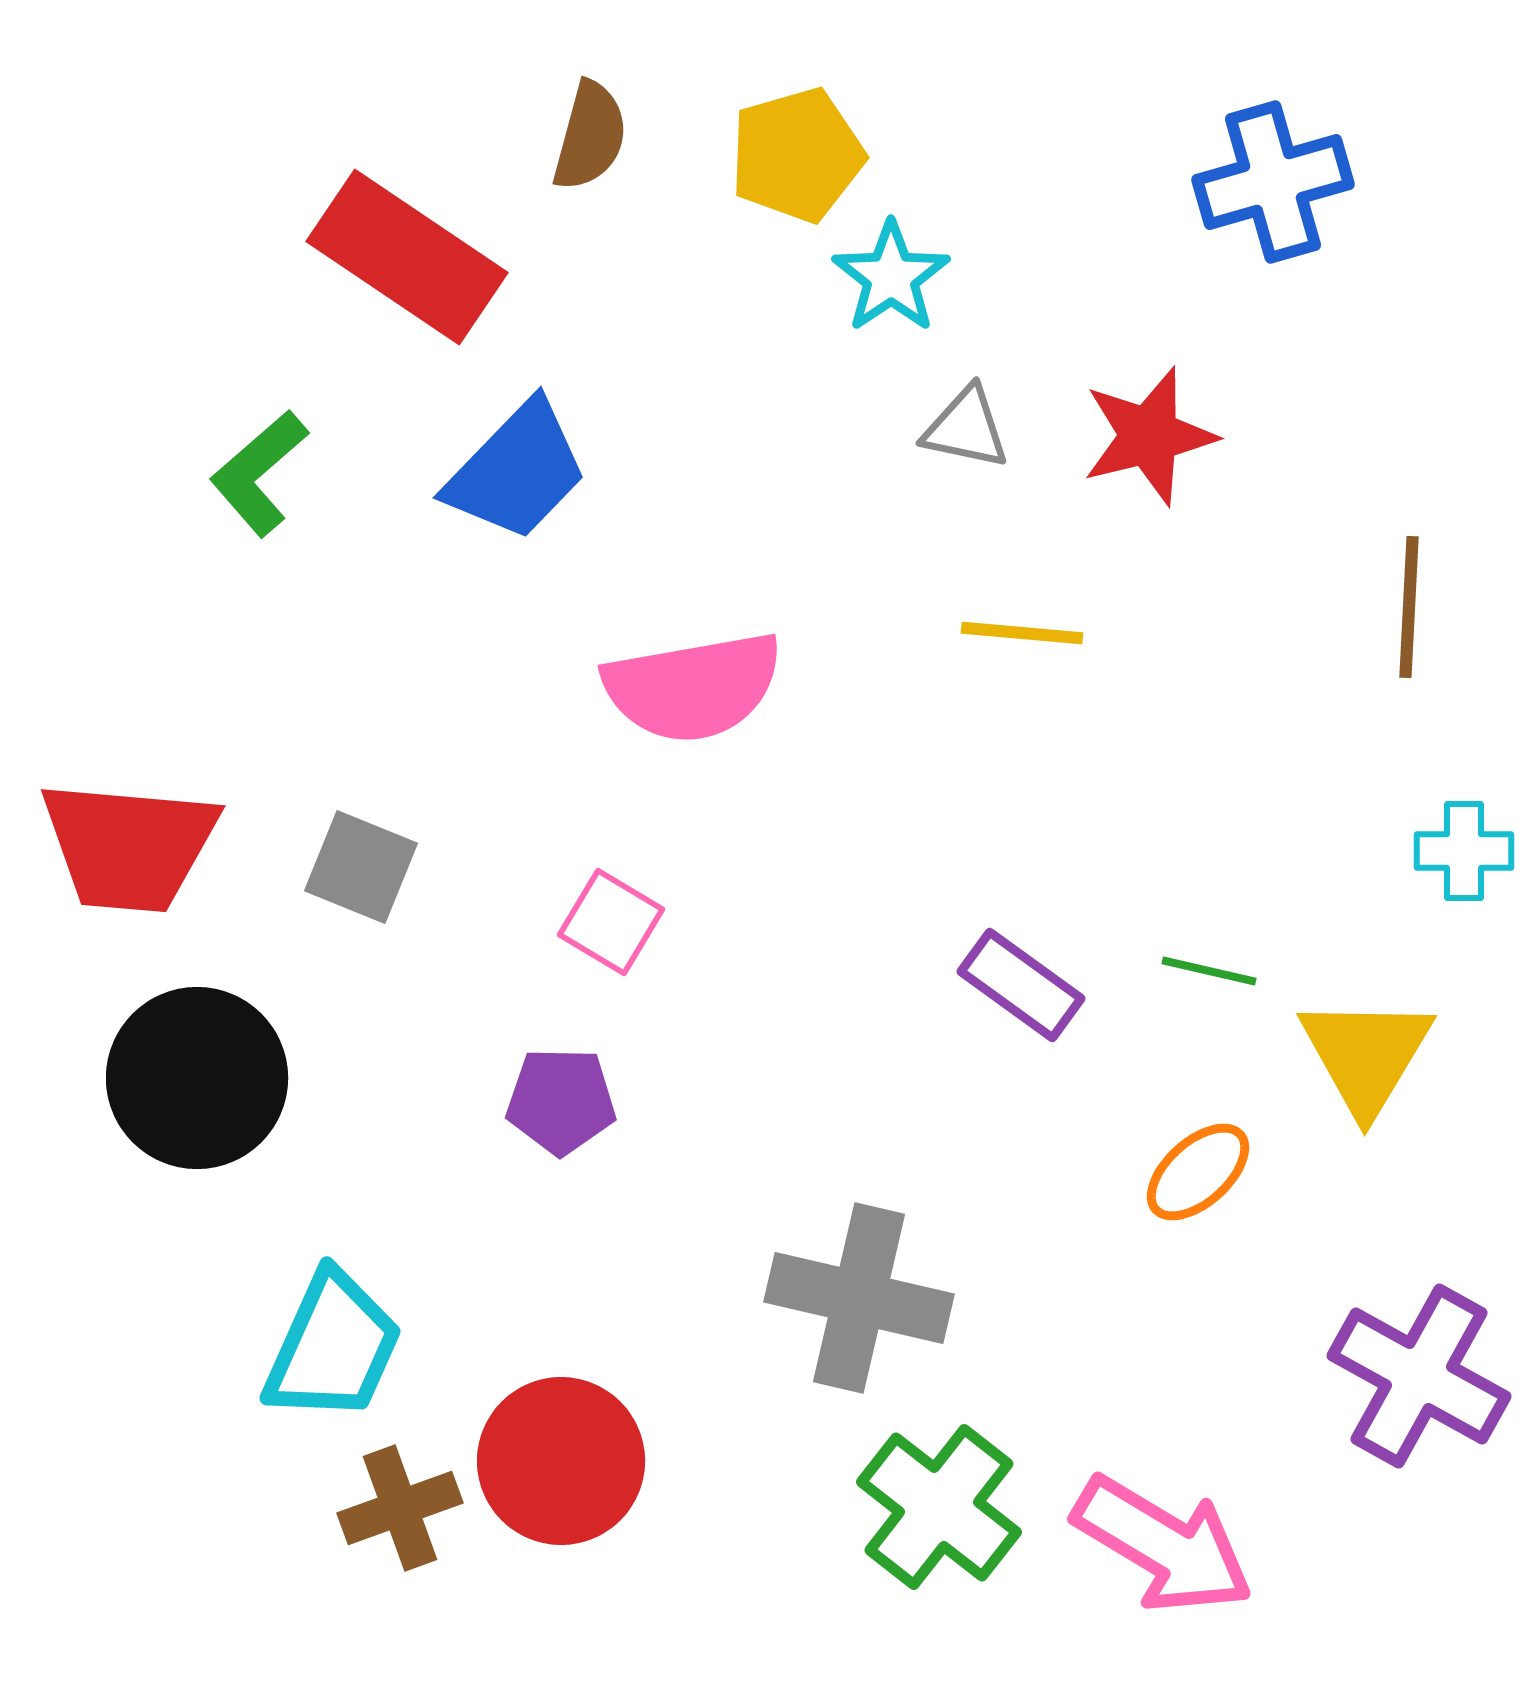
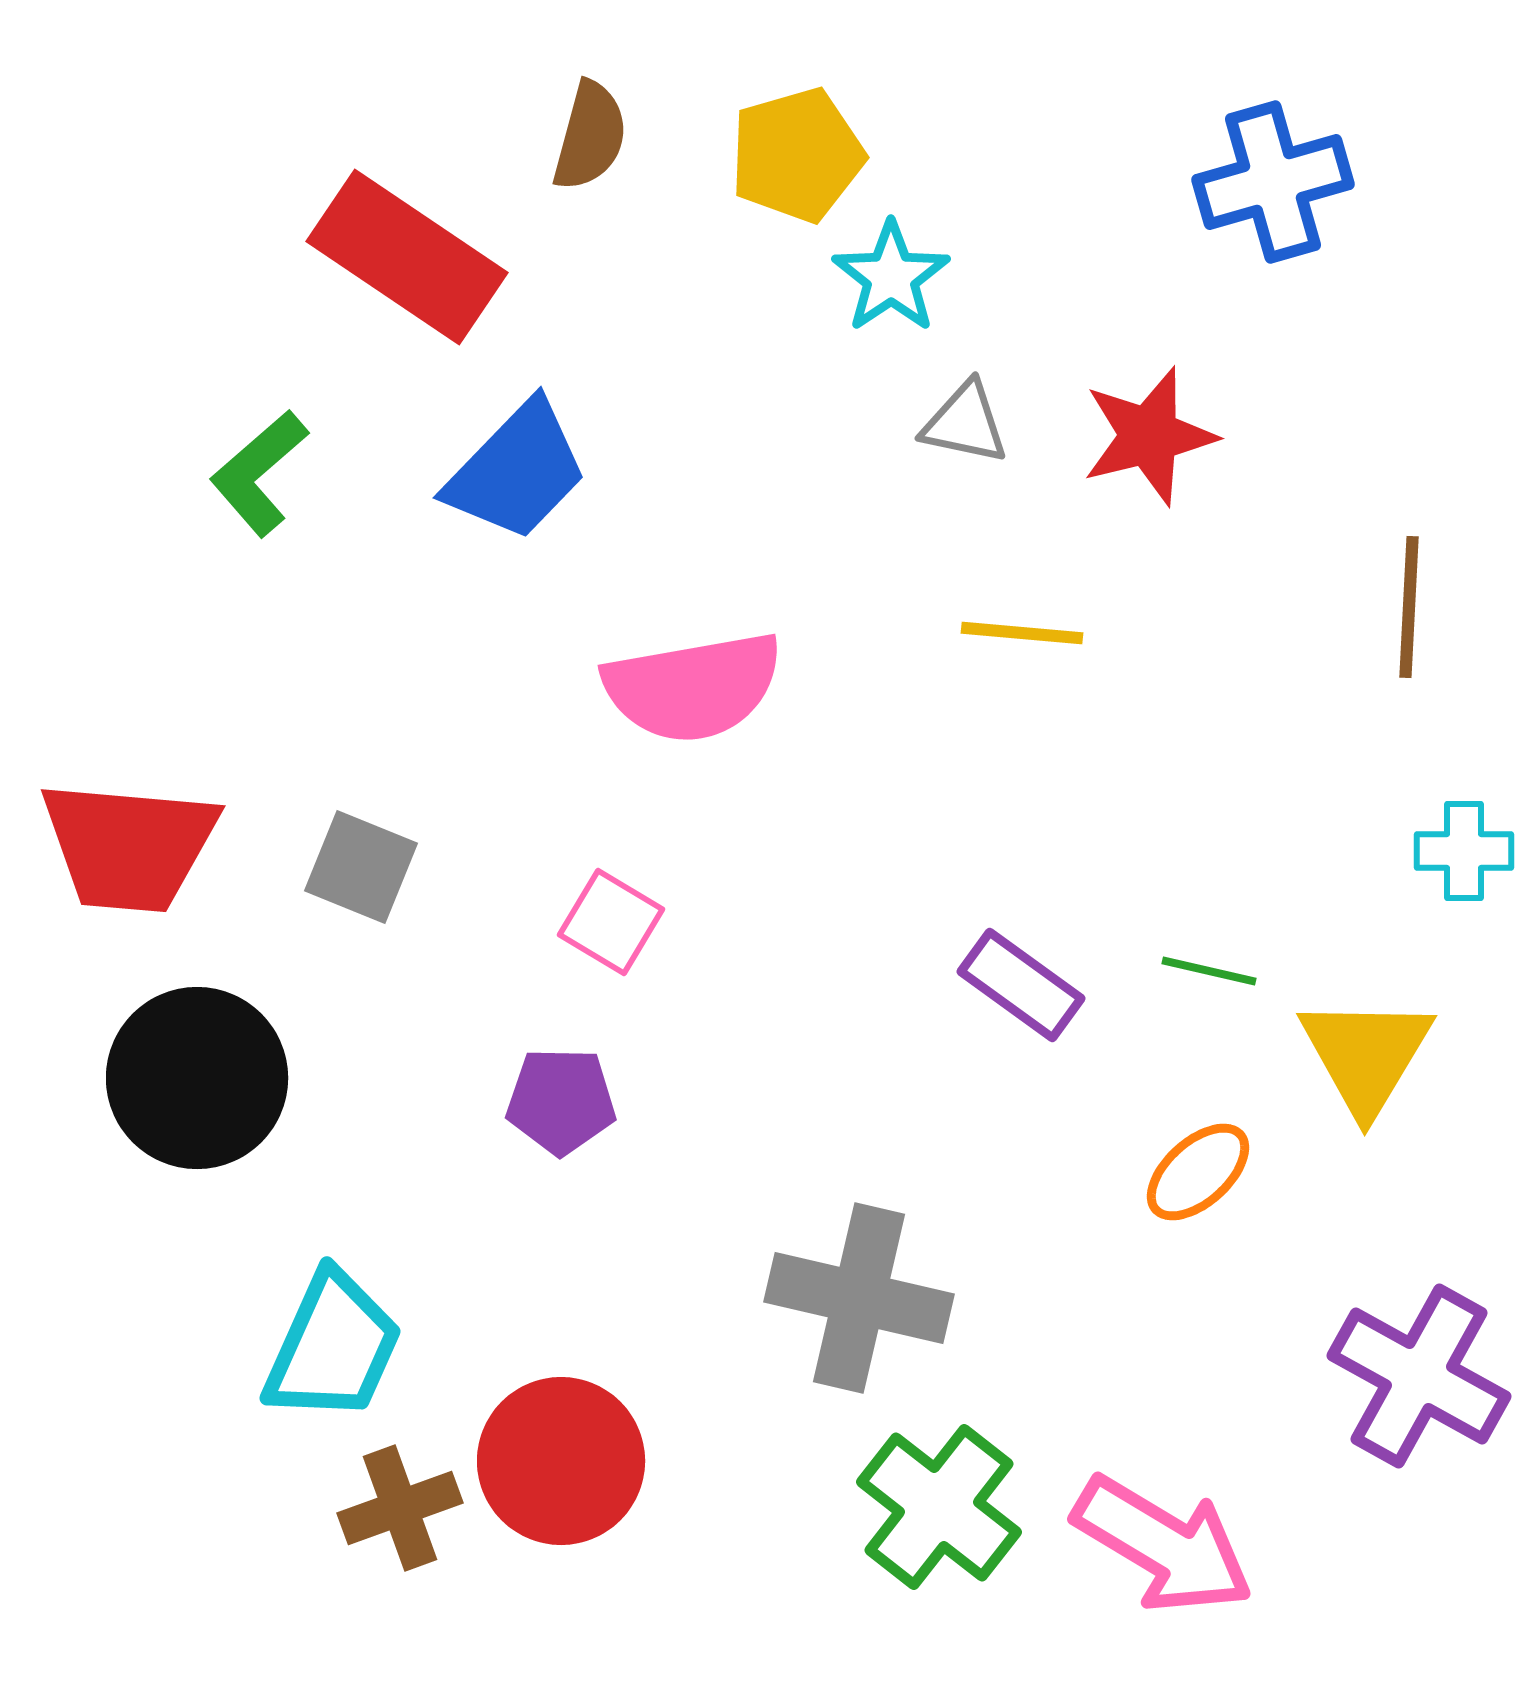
gray triangle: moved 1 px left, 5 px up
